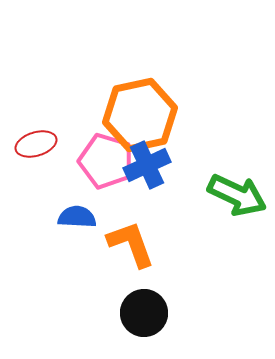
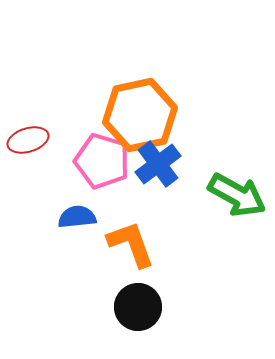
red ellipse: moved 8 px left, 4 px up
pink pentagon: moved 4 px left
blue cross: moved 11 px right, 1 px up; rotated 12 degrees counterclockwise
green arrow: rotated 4 degrees clockwise
blue semicircle: rotated 9 degrees counterclockwise
black circle: moved 6 px left, 6 px up
